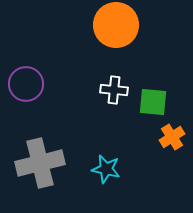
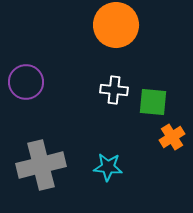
purple circle: moved 2 px up
gray cross: moved 1 px right, 2 px down
cyan star: moved 2 px right, 2 px up; rotated 8 degrees counterclockwise
